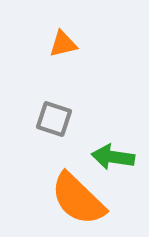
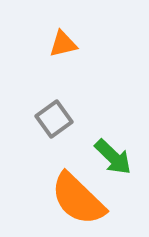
gray square: rotated 36 degrees clockwise
green arrow: rotated 144 degrees counterclockwise
